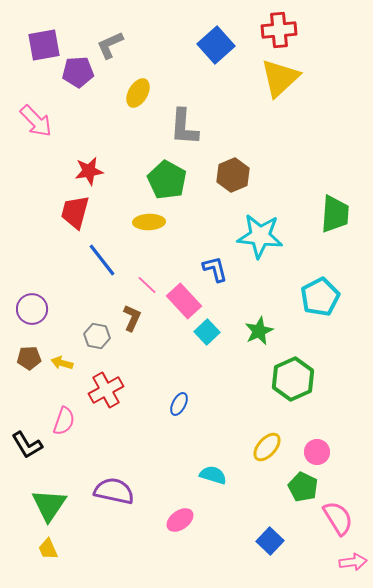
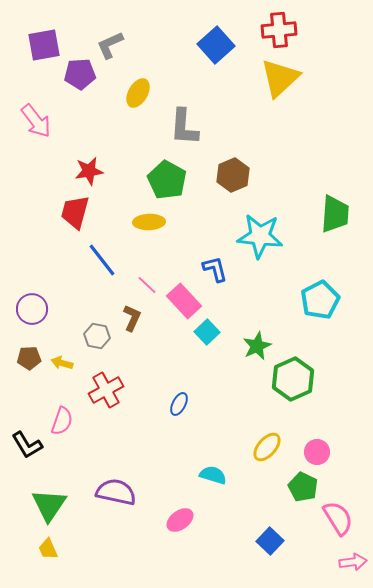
purple pentagon at (78, 72): moved 2 px right, 2 px down
pink arrow at (36, 121): rotated 6 degrees clockwise
cyan pentagon at (320, 297): moved 3 px down
green star at (259, 331): moved 2 px left, 15 px down
pink semicircle at (64, 421): moved 2 px left
purple semicircle at (114, 491): moved 2 px right, 1 px down
